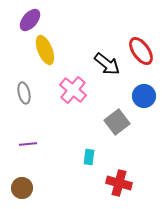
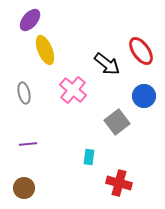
brown circle: moved 2 px right
